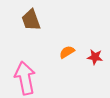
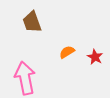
brown trapezoid: moved 1 px right, 2 px down
red star: rotated 21 degrees clockwise
